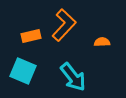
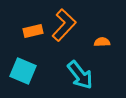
orange rectangle: moved 2 px right, 5 px up
cyan arrow: moved 7 px right, 2 px up
